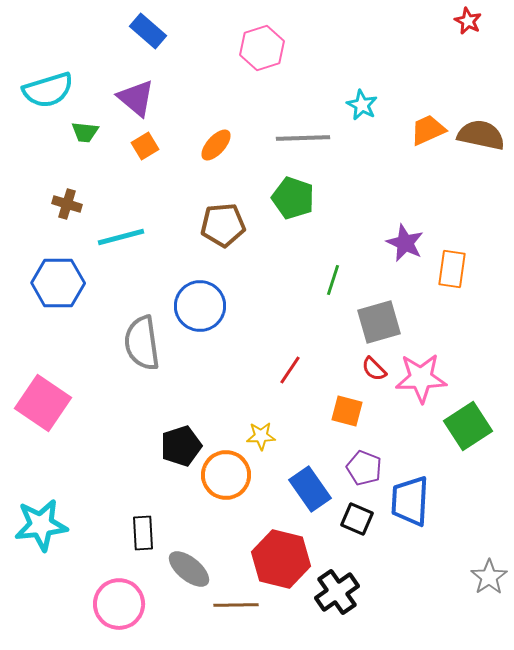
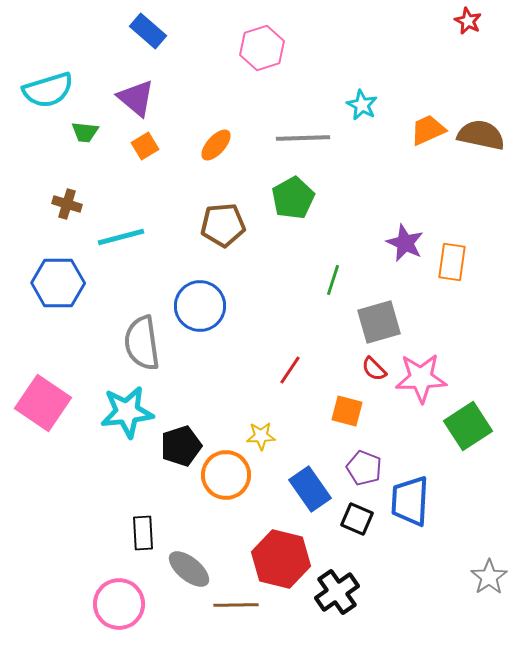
green pentagon at (293, 198): rotated 24 degrees clockwise
orange rectangle at (452, 269): moved 7 px up
cyan star at (41, 525): moved 86 px right, 113 px up
